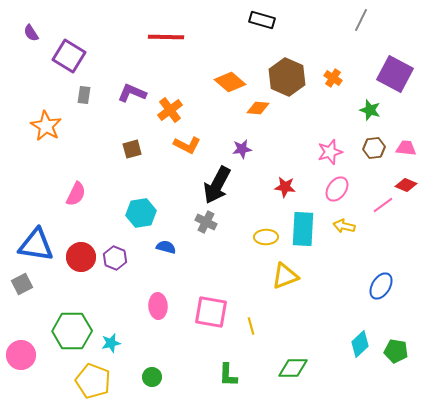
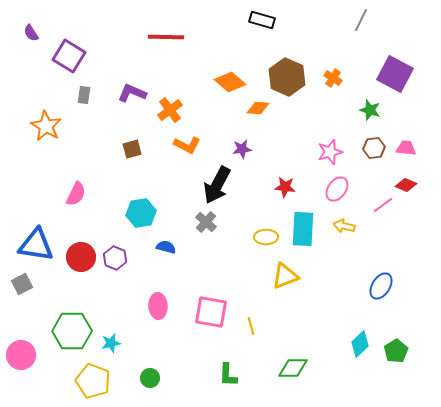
gray cross at (206, 222): rotated 15 degrees clockwise
green pentagon at (396, 351): rotated 30 degrees clockwise
green circle at (152, 377): moved 2 px left, 1 px down
